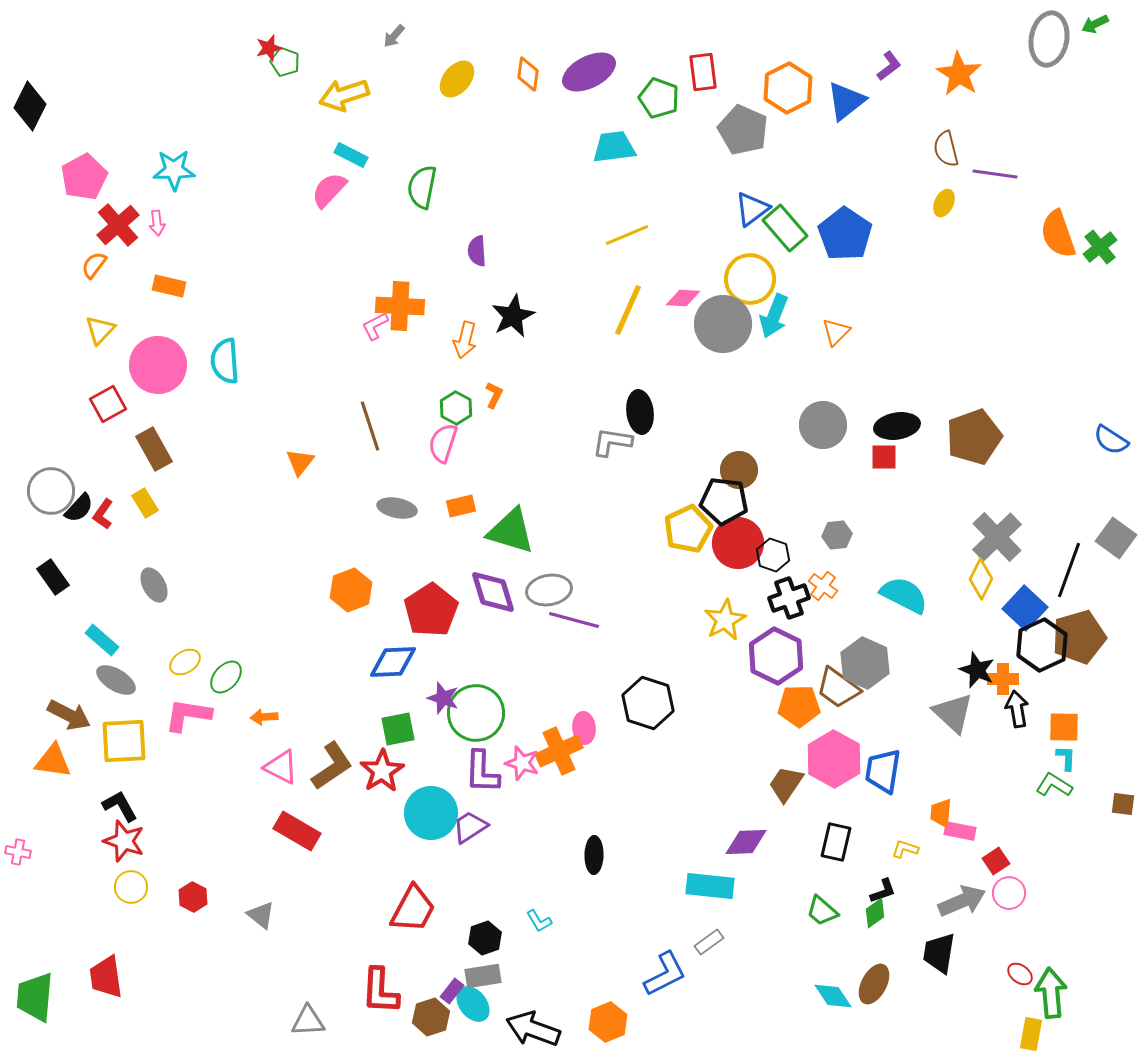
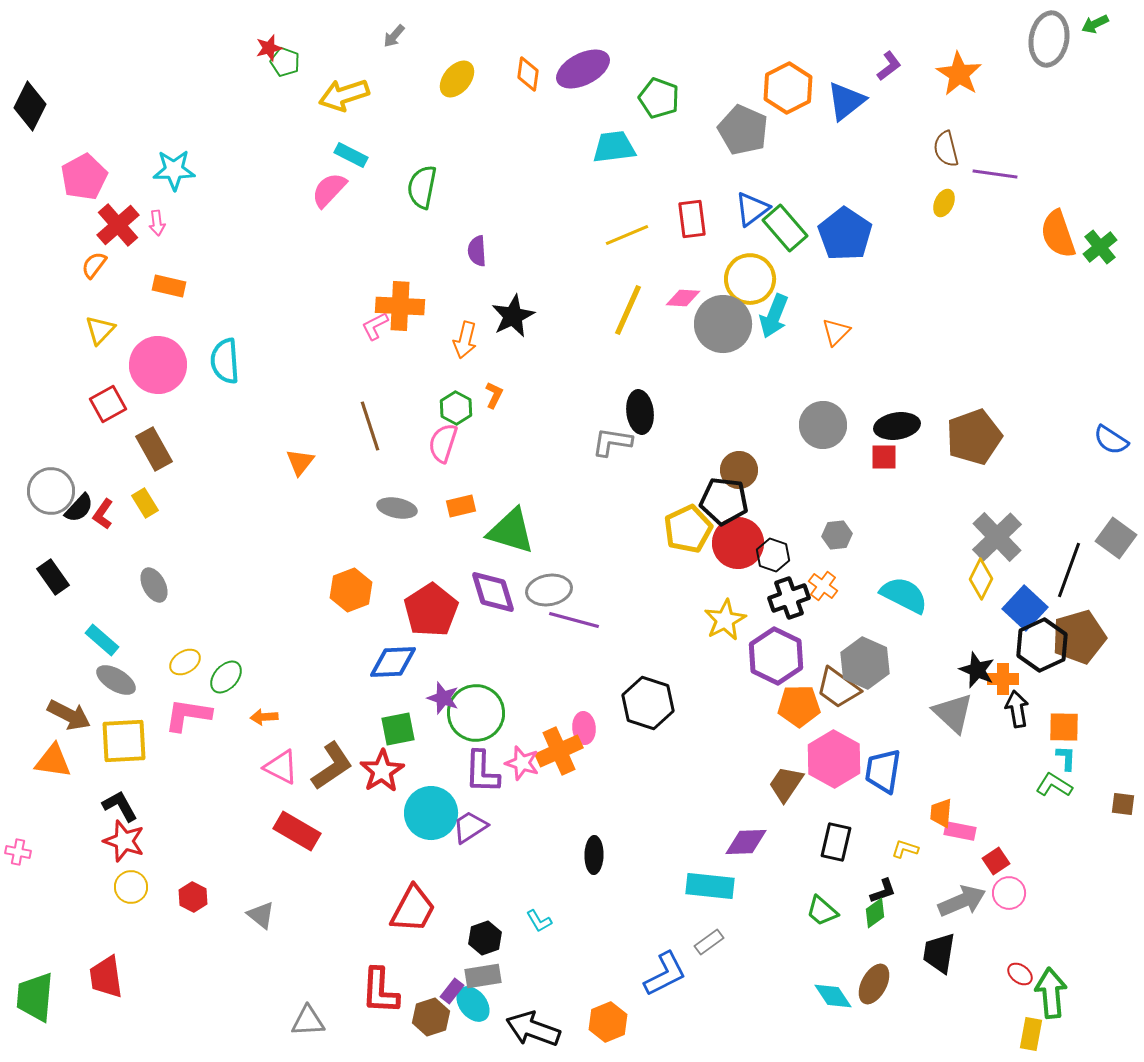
purple ellipse at (589, 72): moved 6 px left, 3 px up
red rectangle at (703, 72): moved 11 px left, 147 px down
